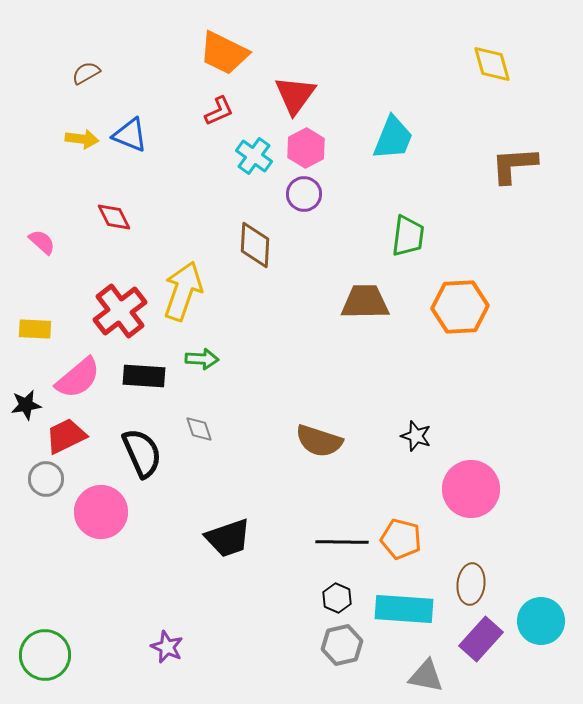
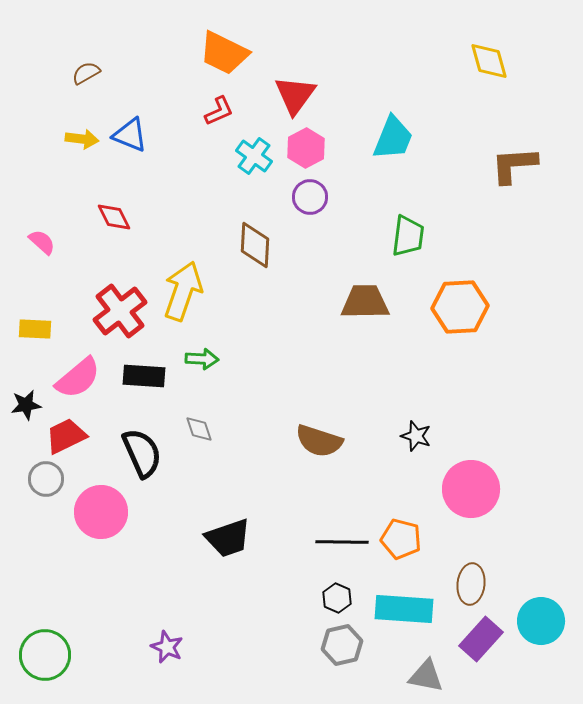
yellow diamond at (492, 64): moved 3 px left, 3 px up
purple circle at (304, 194): moved 6 px right, 3 px down
